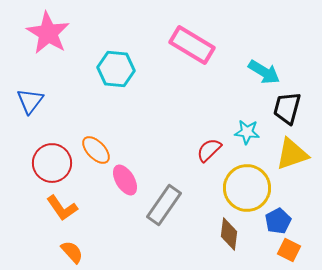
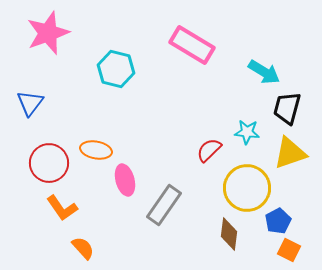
pink star: rotated 21 degrees clockwise
cyan hexagon: rotated 9 degrees clockwise
blue triangle: moved 2 px down
orange ellipse: rotated 36 degrees counterclockwise
yellow triangle: moved 2 px left, 1 px up
red circle: moved 3 px left
pink ellipse: rotated 16 degrees clockwise
orange semicircle: moved 11 px right, 4 px up
